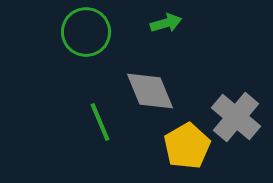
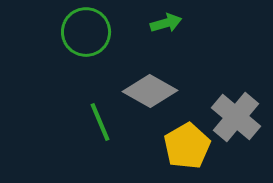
gray diamond: rotated 38 degrees counterclockwise
